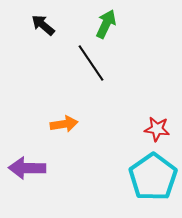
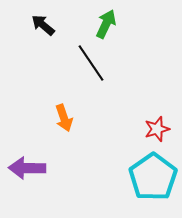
orange arrow: moved 6 px up; rotated 80 degrees clockwise
red star: rotated 25 degrees counterclockwise
